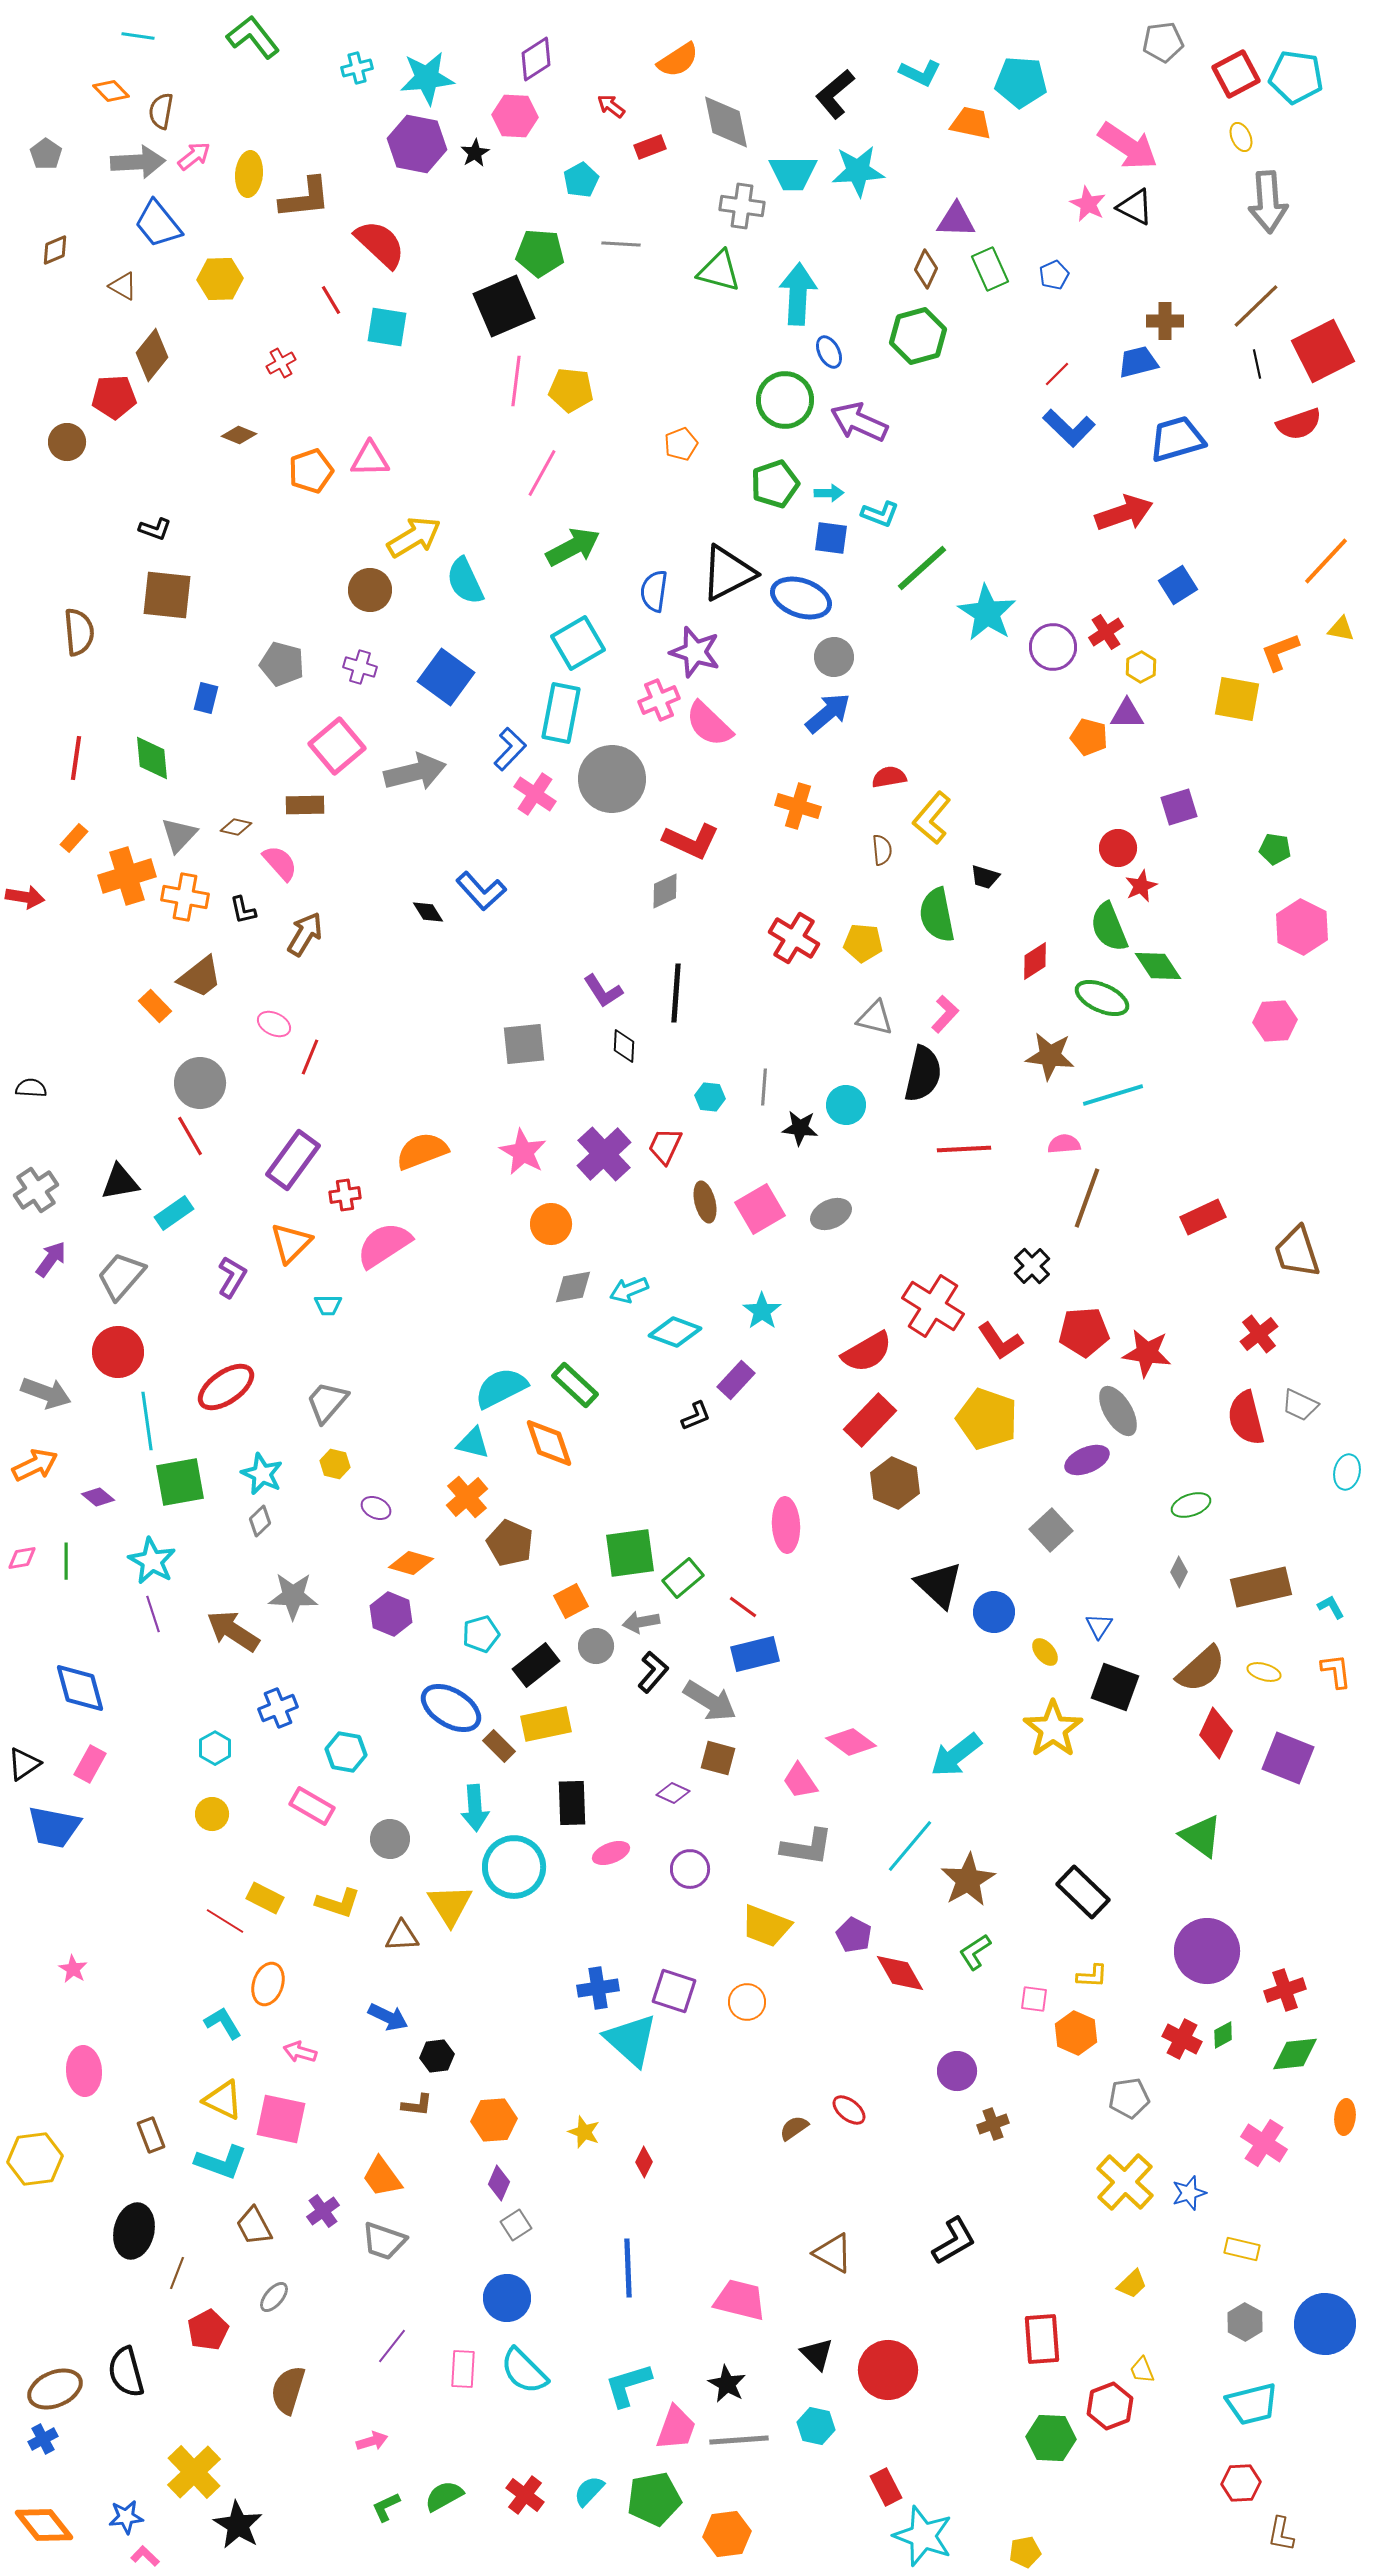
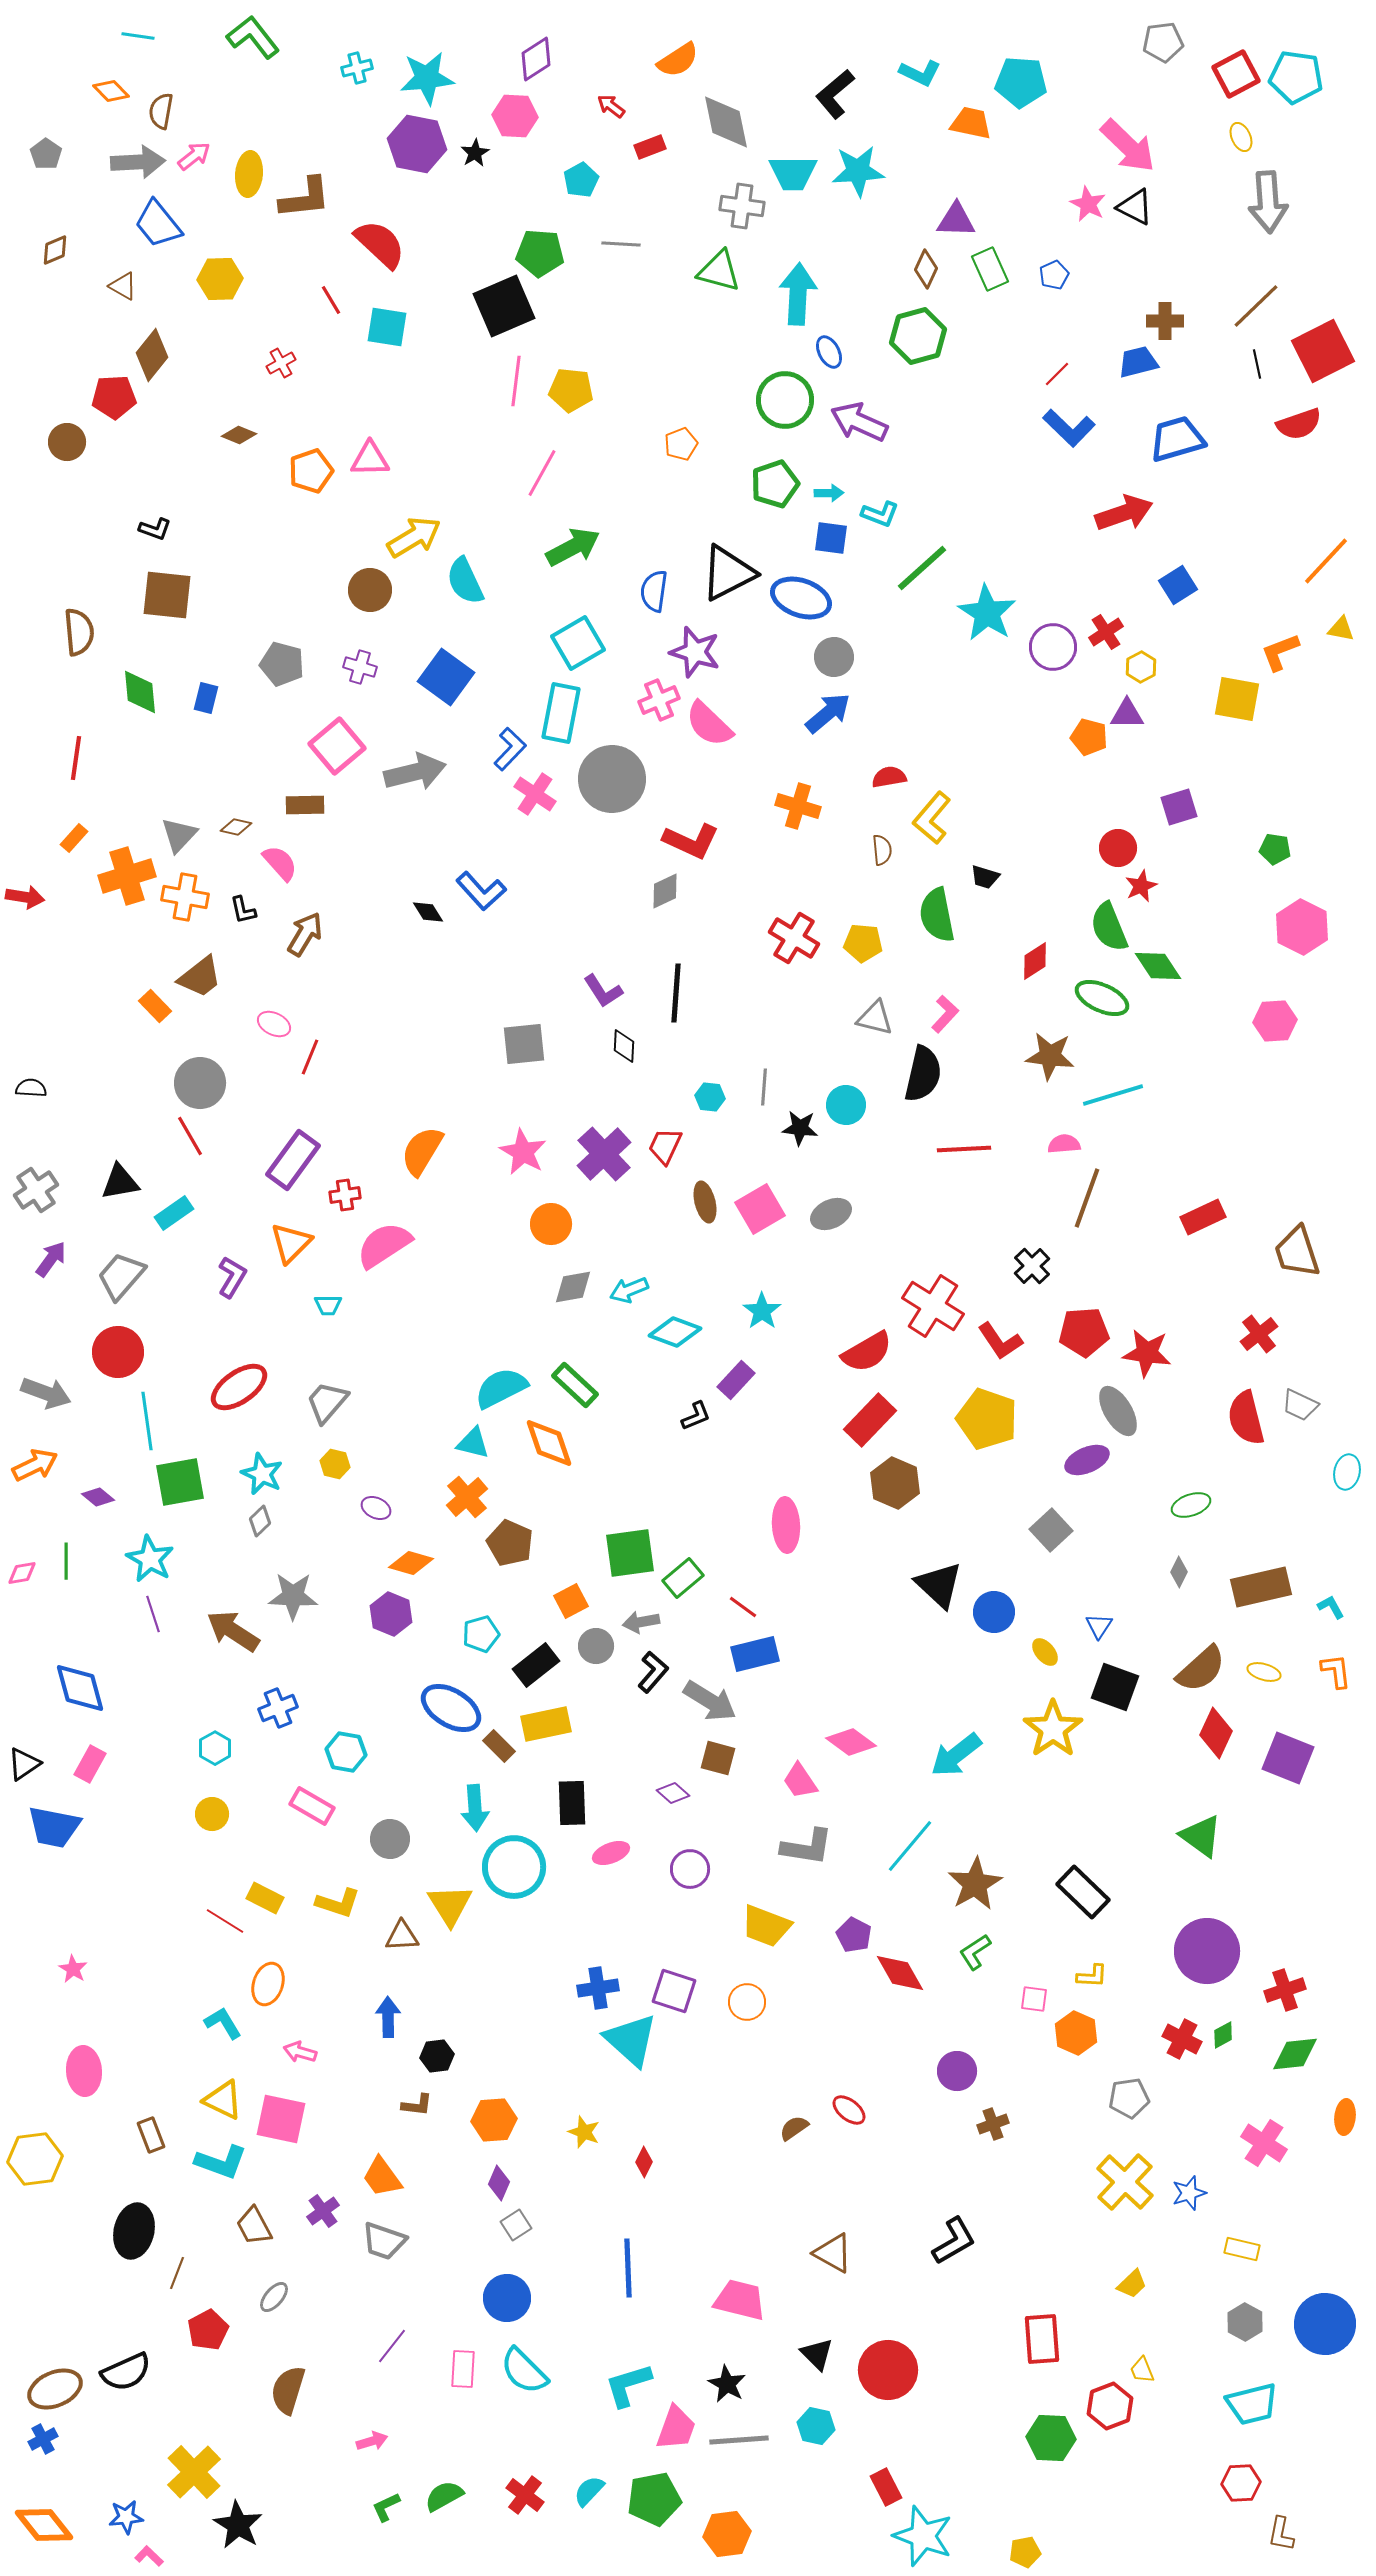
pink arrow at (1128, 146): rotated 10 degrees clockwise
green diamond at (152, 758): moved 12 px left, 66 px up
orange semicircle at (422, 1151): rotated 38 degrees counterclockwise
red ellipse at (226, 1387): moved 13 px right
pink diamond at (22, 1558): moved 15 px down
cyan star at (152, 1561): moved 2 px left, 2 px up
purple diamond at (673, 1793): rotated 16 degrees clockwise
brown star at (968, 1880): moved 7 px right, 4 px down
blue arrow at (388, 2017): rotated 117 degrees counterclockwise
black semicircle at (126, 2372): rotated 99 degrees counterclockwise
pink L-shape at (145, 2556): moved 4 px right
